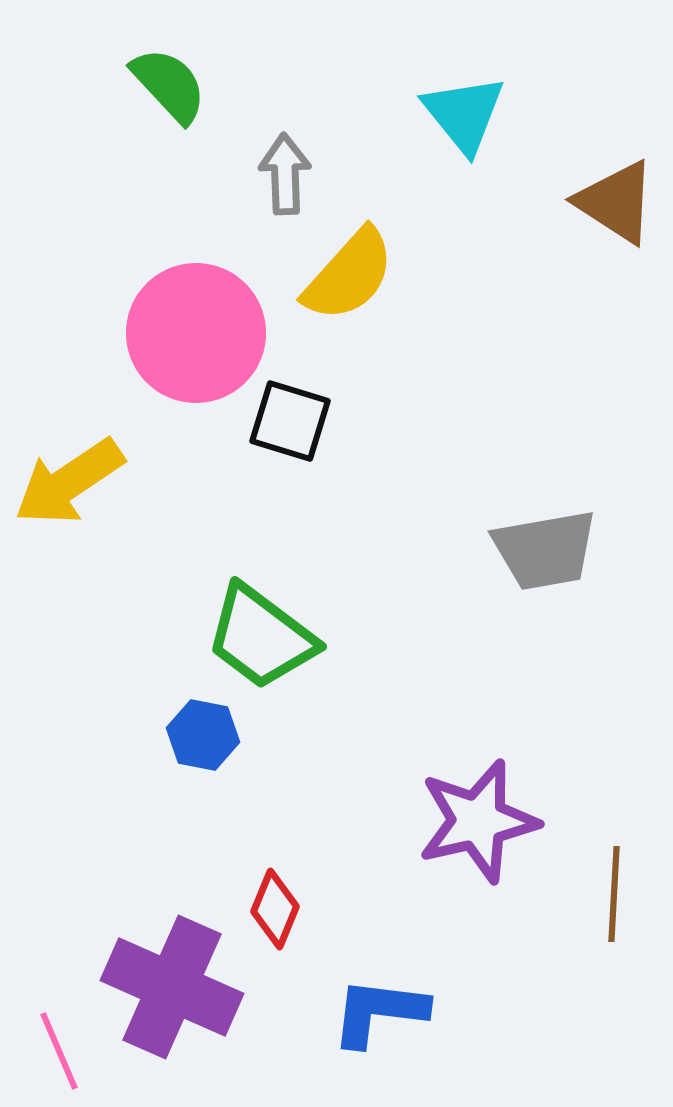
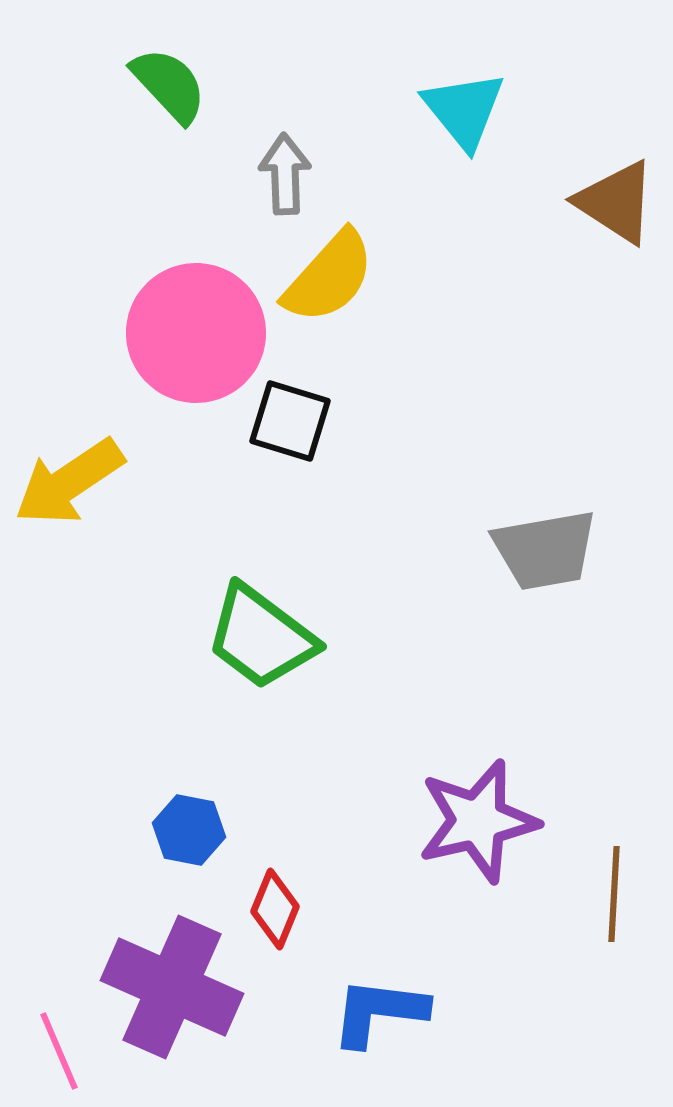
cyan triangle: moved 4 px up
yellow semicircle: moved 20 px left, 2 px down
blue hexagon: moved 14 px left, 95 px down
